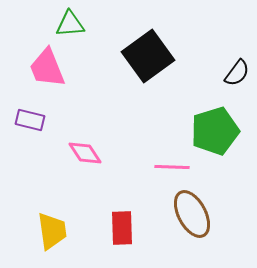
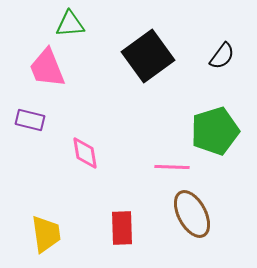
black semicircle: moved 15 px left, 17 px up
pink diamond: rotated 24 degrees clockwise
yellow trapezoid: moved 6 px left, 3 px down
